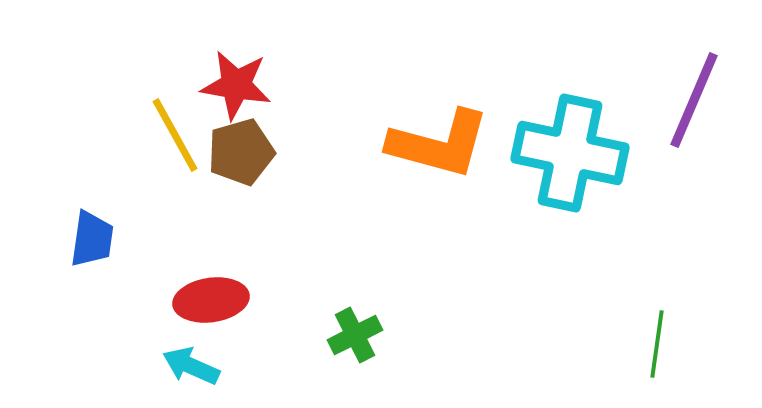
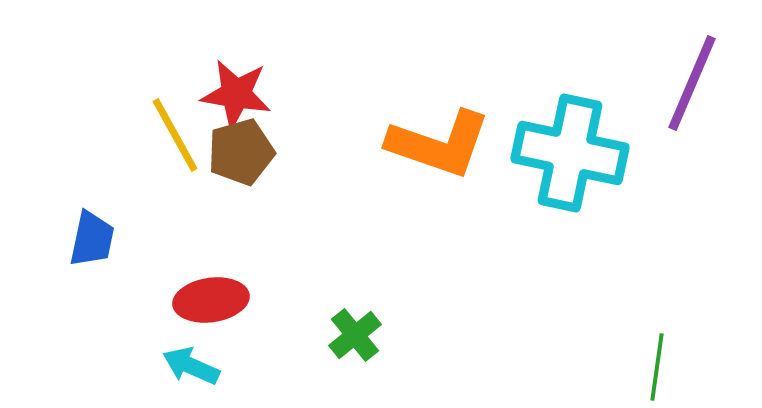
red star: moved 9 px down
purple line: moved 2 px left, 17 px up
orange L-shape: rotated 4 degrees clockwise
blue trapezoid: rotated 4 degrees clockwise
green cross: rotated 12 degrees counterclockwise
green line: moved 23 px down
